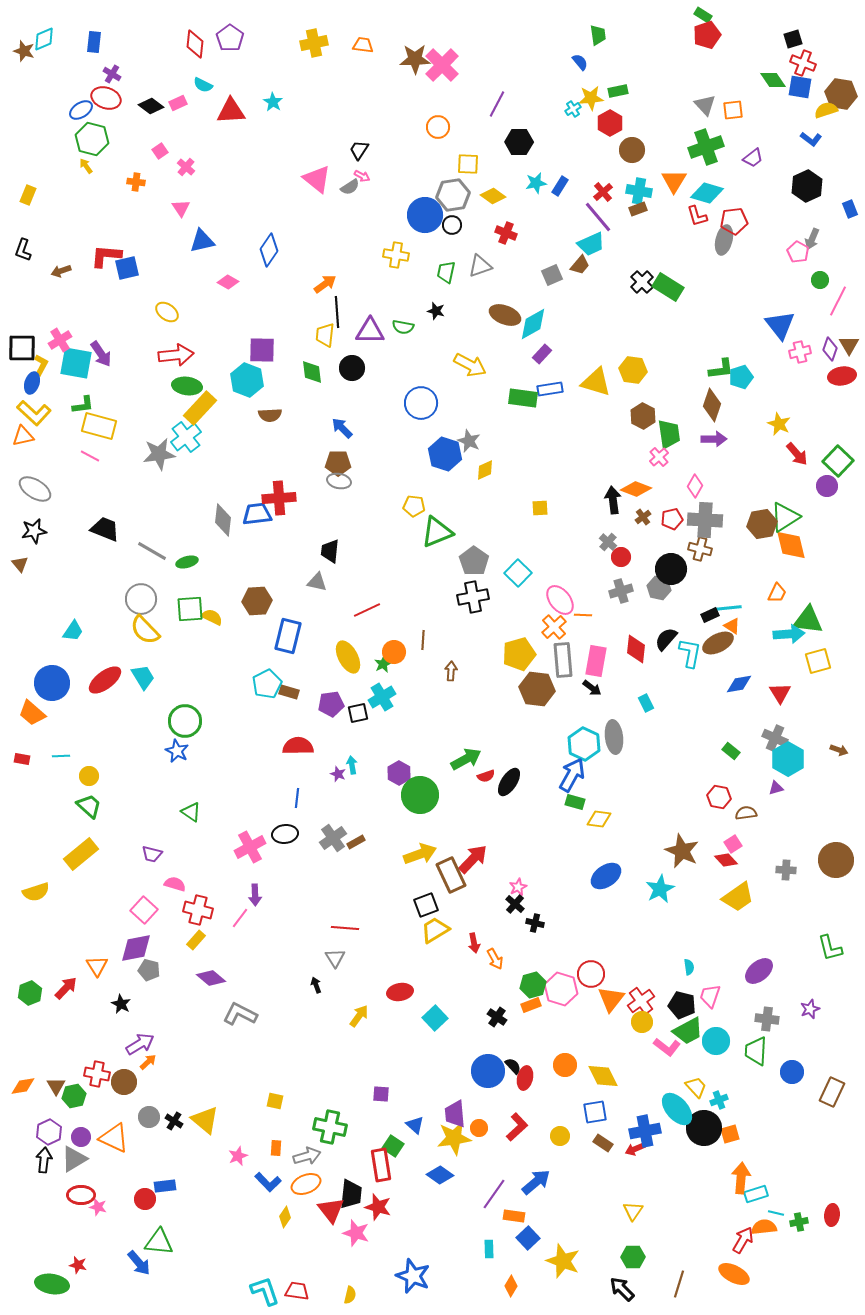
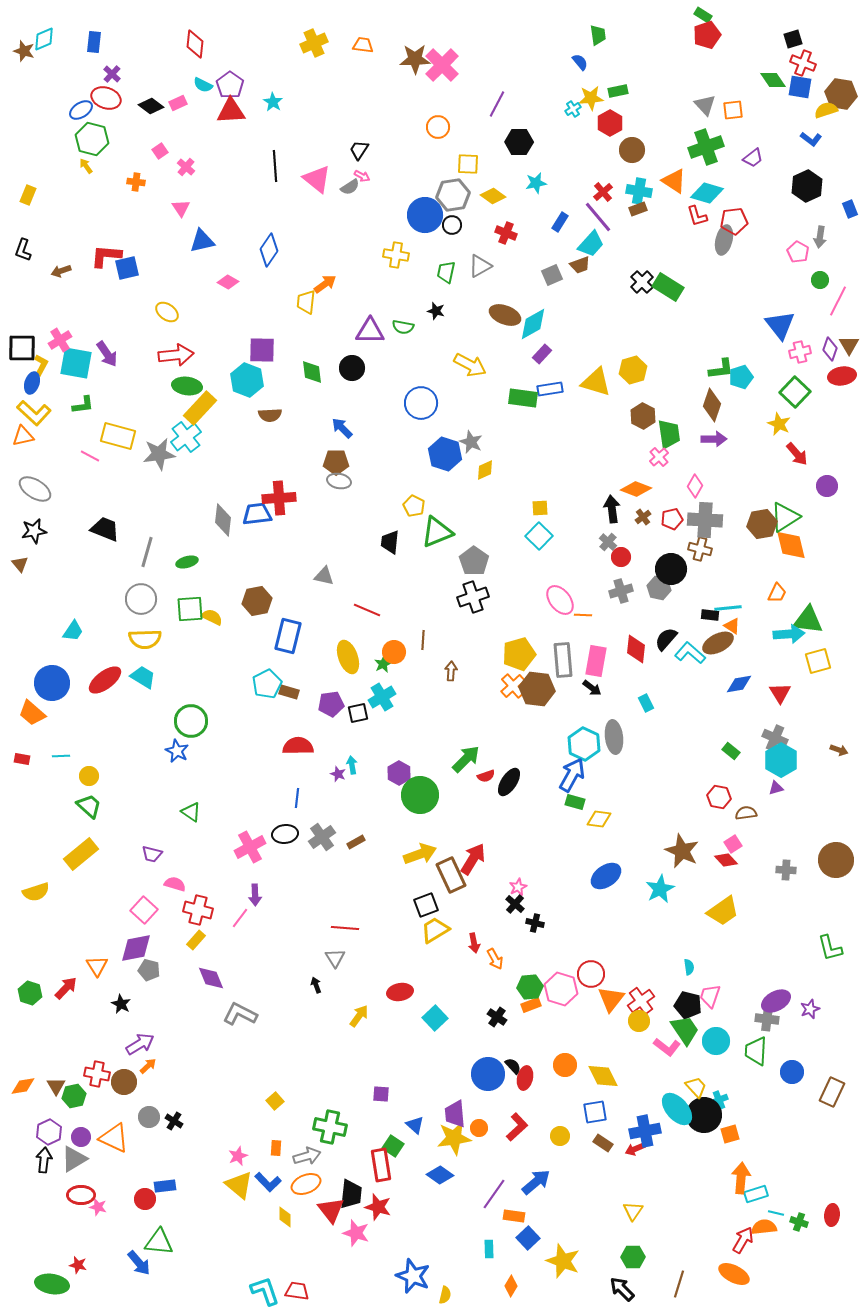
purple pentagon at (230, 38): moved 47 px down
yellow cross at (314, 43): rotated 12 degrees counterclockwise
purple cross at (112, 74): rotated 12 degrees clockwise
orange triangle at (674, 181): rotated 28 degrees counterclockwise
blue rectangle at (560, 186): moved 36 px down
gray arrow at (812, 239): moved 8 px right, 2 px up; rotated 15 degrees counterclockwise
cyan trapezoid at (591, 244): rotated 24 degrees counterclockwise
brown trapezoid at (580, 265): rotated 30 degrees clockwise
gray triangle at (480, 266): rotated 10 degrees counterclockwise
black line at (337, 312): moved 62 px left, 146 px up
yellow trapezoid at (325, 335): moved 19 px left, 33 px up
purple arrow at (101, 354): moved 6 px right
yellow hexagon at (633, 370): rotated 24 degrees counterclockwise
yellow rectangle at (99, 426): moved 19 px right, 10 px down
gray star at (469, 441): moved 2 px right, 1 px down
green square at (838, 461): moved 43 px left, 69 px up
brown pentagon at (338, 463): moved 2 px left, 1 px up
black arrow at (613, 500): moved 1 px left, 9 px down
yellow pentagon at (414, 506): rotated 20 degrees clockwise
gray line at (152, 551): moved 5 px left, 1 px down; rotated 76 degrees clockwise
black trapezoid at (330, 551): moved 60 px right, 9 px up
cyan square at (518, 573): moved 21 px right, 37 px up
gray triangle at (317, 582): moved 7 px right, 6 px up
black cross at (473, 597): rotated 8 degrees counterclockwise
brown hexagon at (257, 601): rotated 8 degrees counterclockwise
red line at (367, 610): rotated 48 degrees clockwise
black rectangle at (710, 615): rotated 30 degrees clockwise
orange cross at (554, 627): moved 41 px left, 59 px down
yellow semicircle at (145, 630): moved 9 px down; rotated 48 degrees counterclockwise
cyan L-shape at (690, 653): rotated 60 degrees counterclockwise
yellow ellipse at (348, 657): rotated 8 degrees clockwise
cyan trapezoid at (143, 677): rotated 28 degrees counterclockwise
green circle at (185, 721): moved 6 px right
green arrow at (466, 759): rotated 16 degrees counterclockwise
cyan hexagon at (788, 759): moved 7 px left, 1 px down
gray cross at (333, 838): moved 11 px left, 1 px up
red arrow at (473, 859): rotated 12 degrees counterclockwise
yellow trapezoid at (738, 897): moved 15 px left, 14 px down
purple ellipse at (759, 971): moved 17 px right, 30 px down; rotated 12 degrees clockwise
purple diamond at (211, 978): rotated 28 degrees clockwise
green hexagon at (533, 985): moved 3 px left, 2 px down; rotated 10 degrees clockwise
green hexagon at (30, 993): rotated 20 degrees counterclockwise
black pentagon at (682, 1005): moved 6 px right
yellow circle at (642, 1022): moved 3 px left, 1 px up
green trapezoid at (688, 1031): moved 3 px left, 1 px up; rotated 96 degrees counterclockwise
orange arrow at (148, 1062): moved 4 px down
blue circle at (488, 1071): moved 3 px down
yellow square at (275, 1101): rotated 36 degrees clockwise
yellow triangle at (205, 1120): moved 34 px right, 65 px down
black circle at (704, 1128): moved 13 px up
yellow diamond at (285, 1217): rotated 35 degrees counterclockwise
green cross at (799, 1222): rotated 30 degrees clockwise
yellow semicircle at (350, 1295): moved 95 px right
